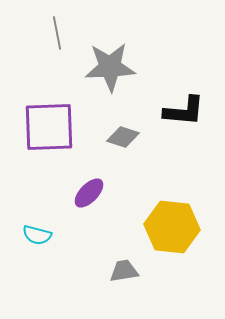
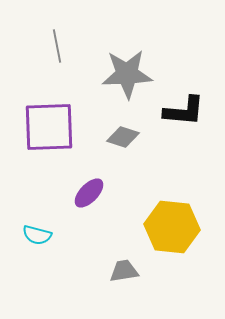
gray line: moved 13 px down
gray star: moved 17 px right, 7 px down
